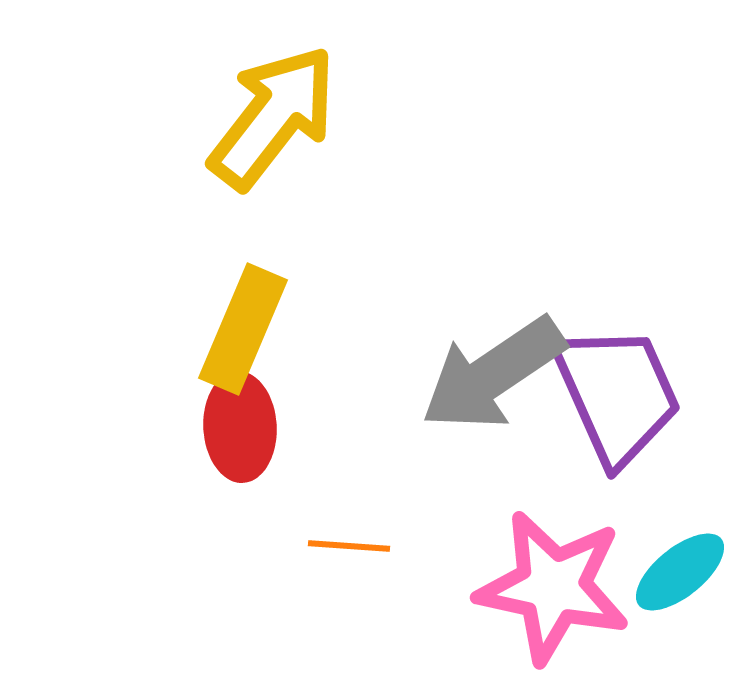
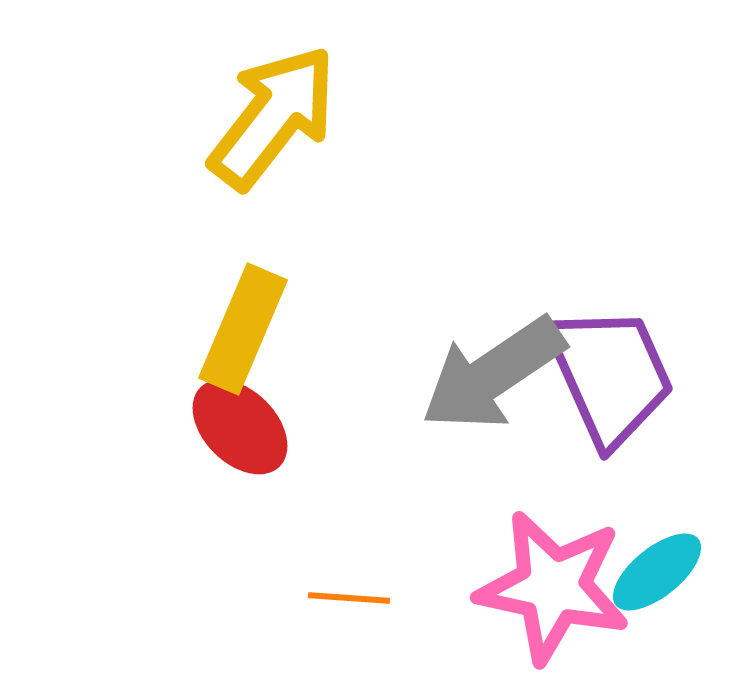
purple trapezoid: moved 7 px left, 19 px up
red ellipse: rotated 42 degrees counterclockwise
orange line: moved 52 px down
cyan ellipse: moved 23 px left
